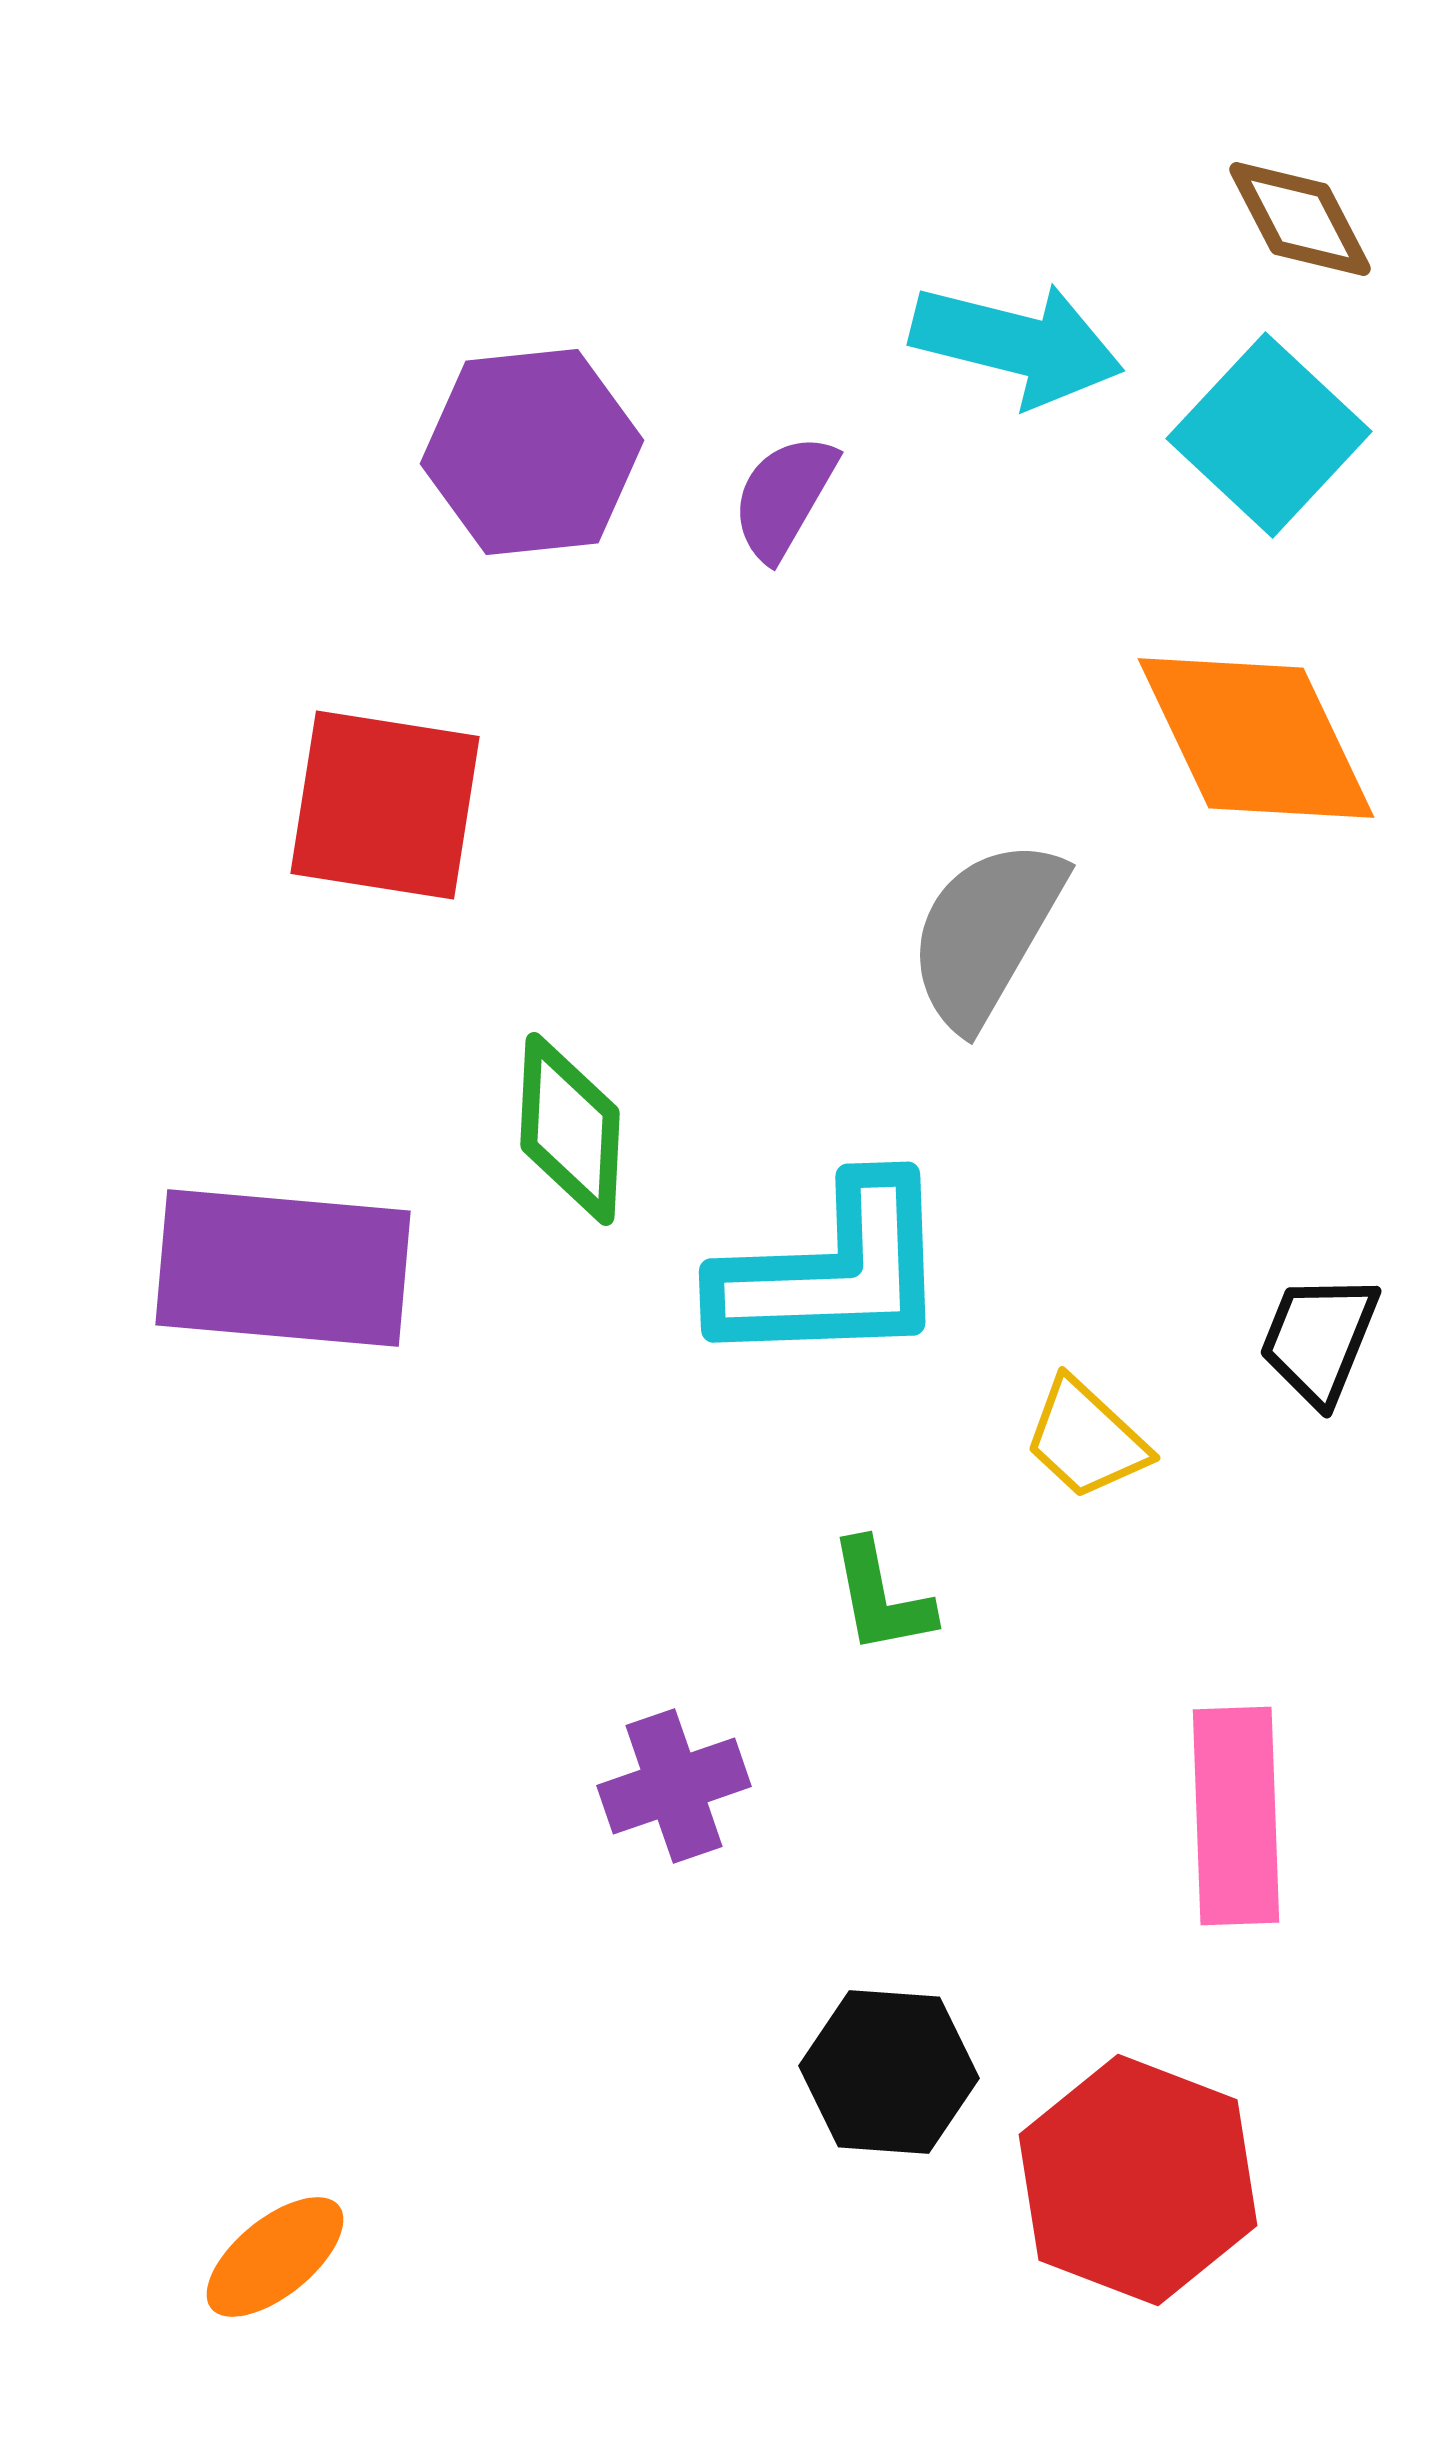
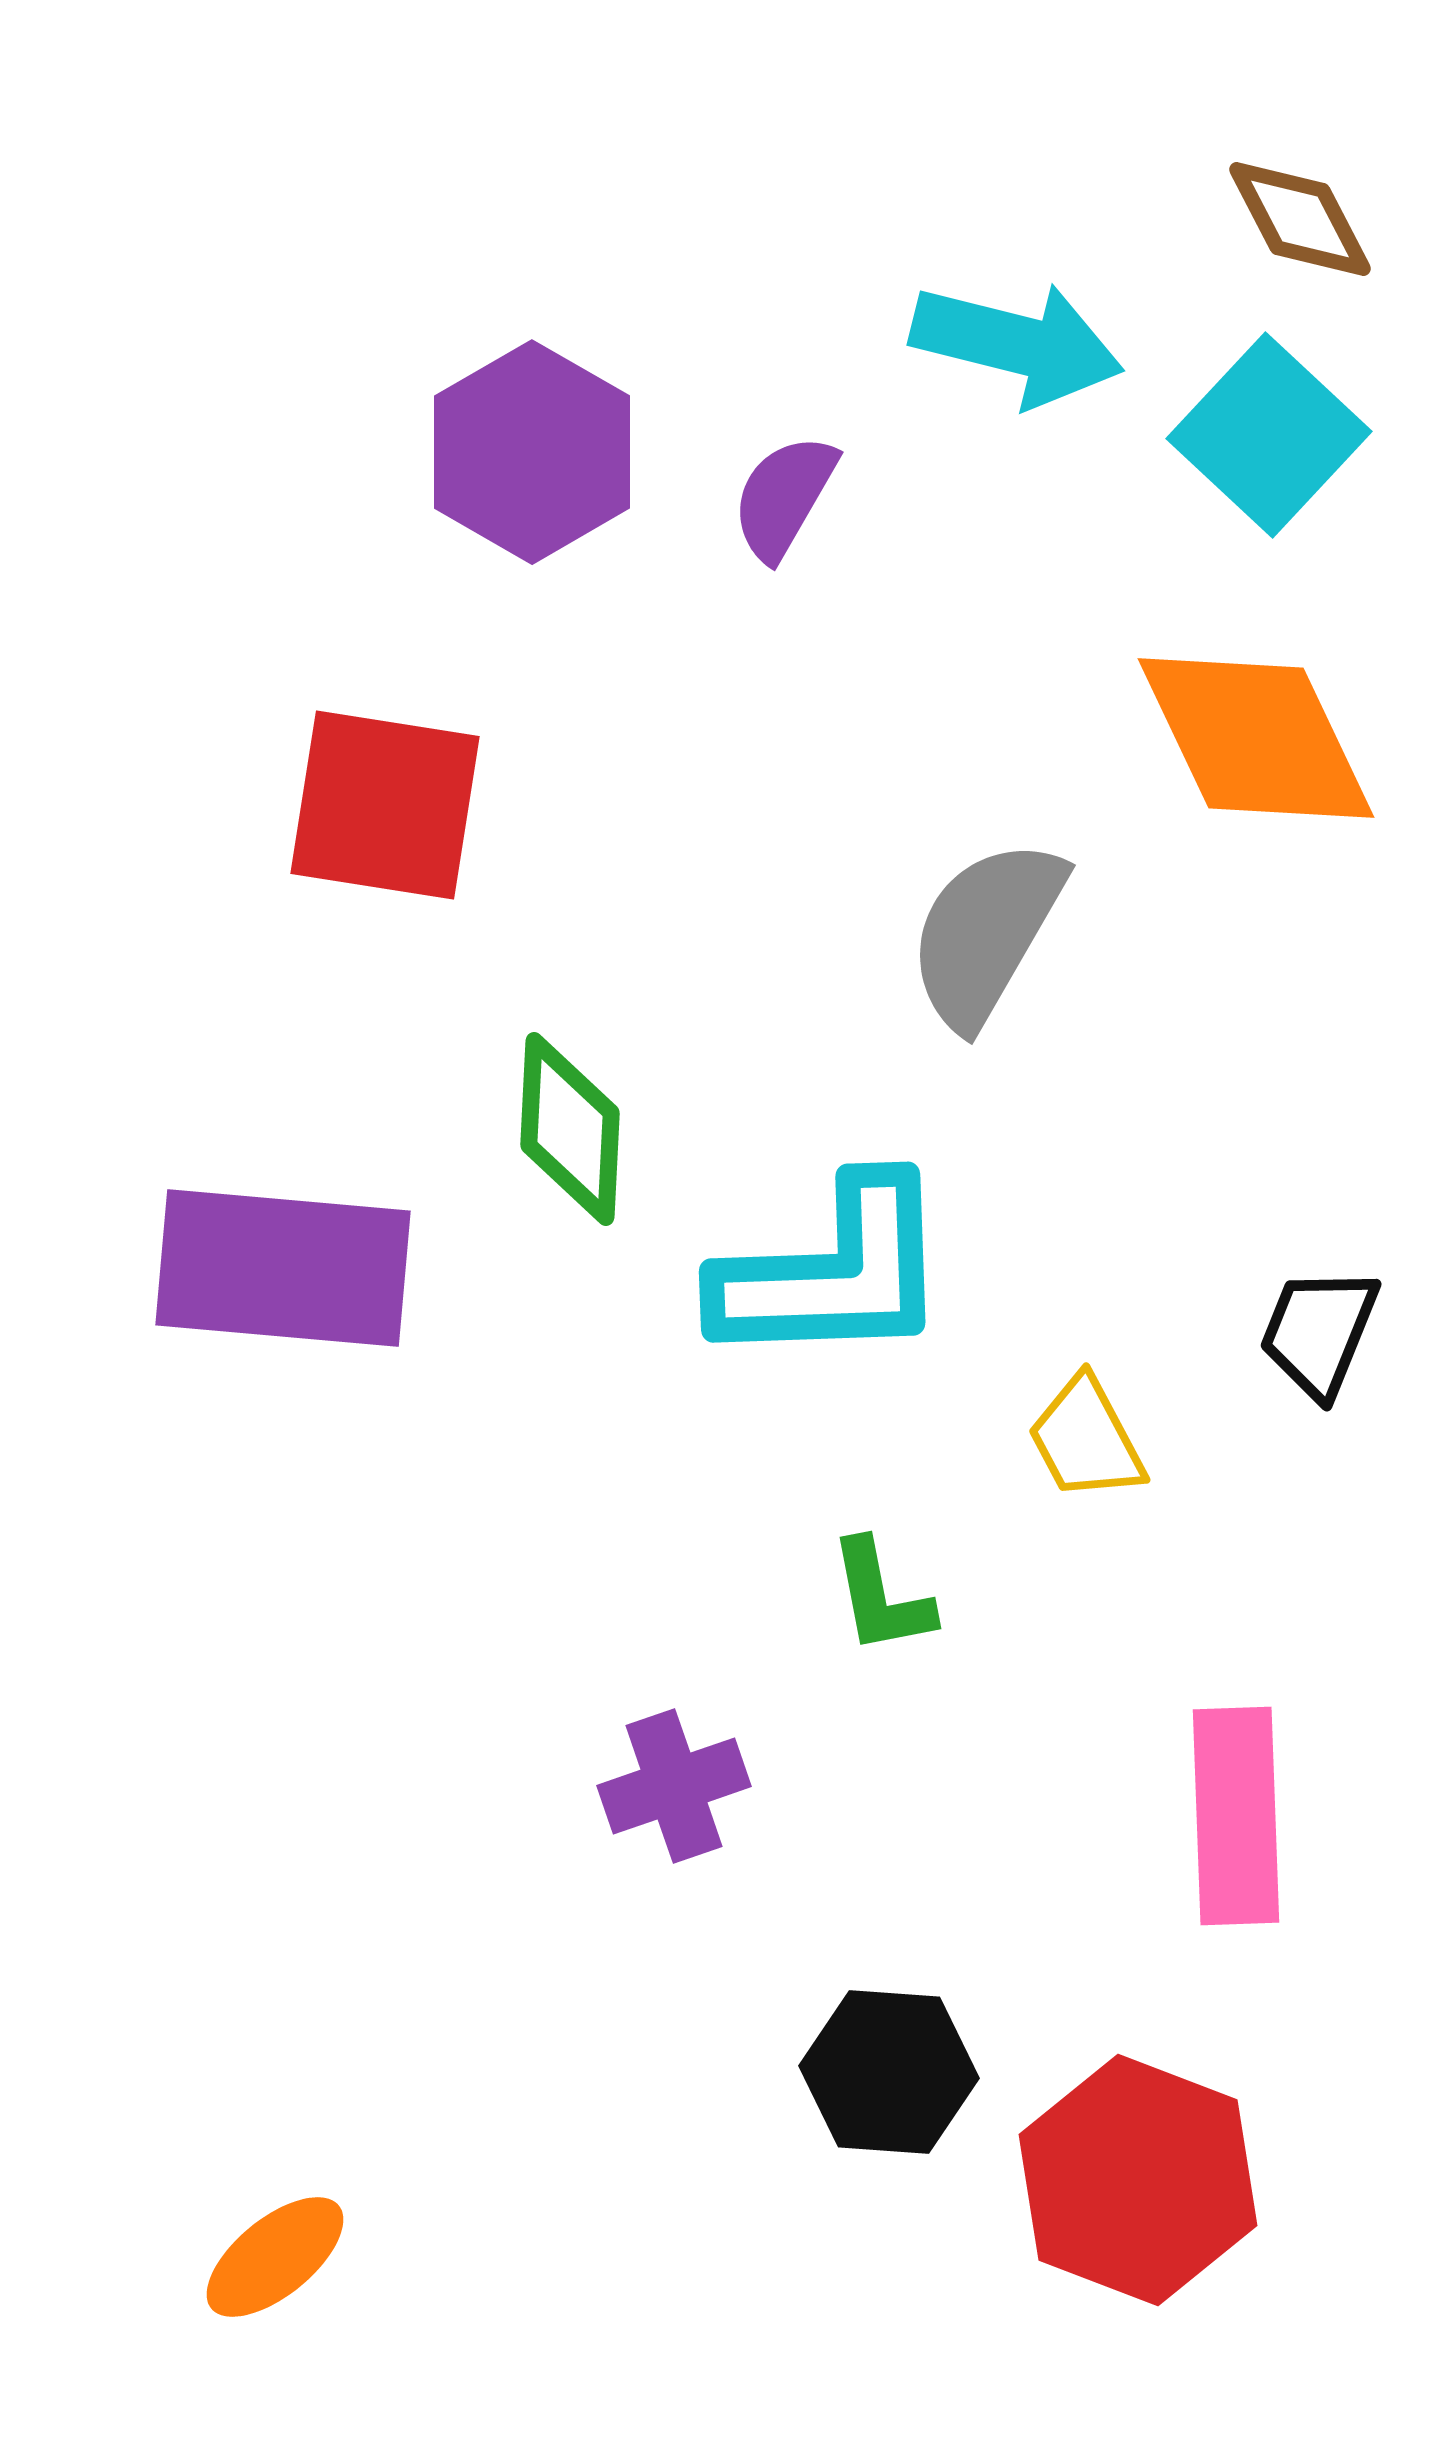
purple hexagon: rotated 24 degrees counterclockwise
black trapezoid: moved 7 px up
yellow trapezoid: rotated 19 degrees clockwise
